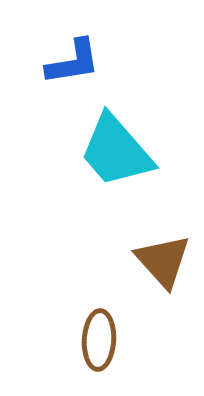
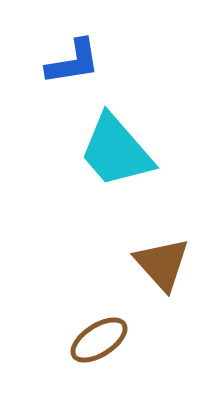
brown triangle: moved 1 px left, 3 px down
brown ellipse: rotated 54 degrees clockwise
